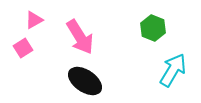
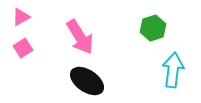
pink triangle: moved 13 px left, 3 px up
green hexagon: rotated 20 degrees clockwise
cyan arrow: rotated 24 degrees counterclockwise
black ellipse: moved 2 px right
